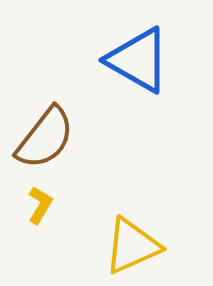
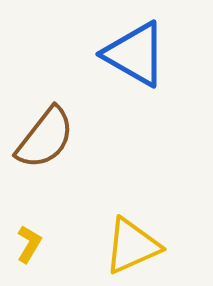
blue triangle: moved 3 px left, 6 px up
yellow L-shape: moved 11 px left, 39 px down
